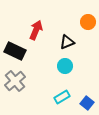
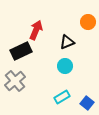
black rectangle: moved 6 px right; rotated 50 degrees counterclockwise
